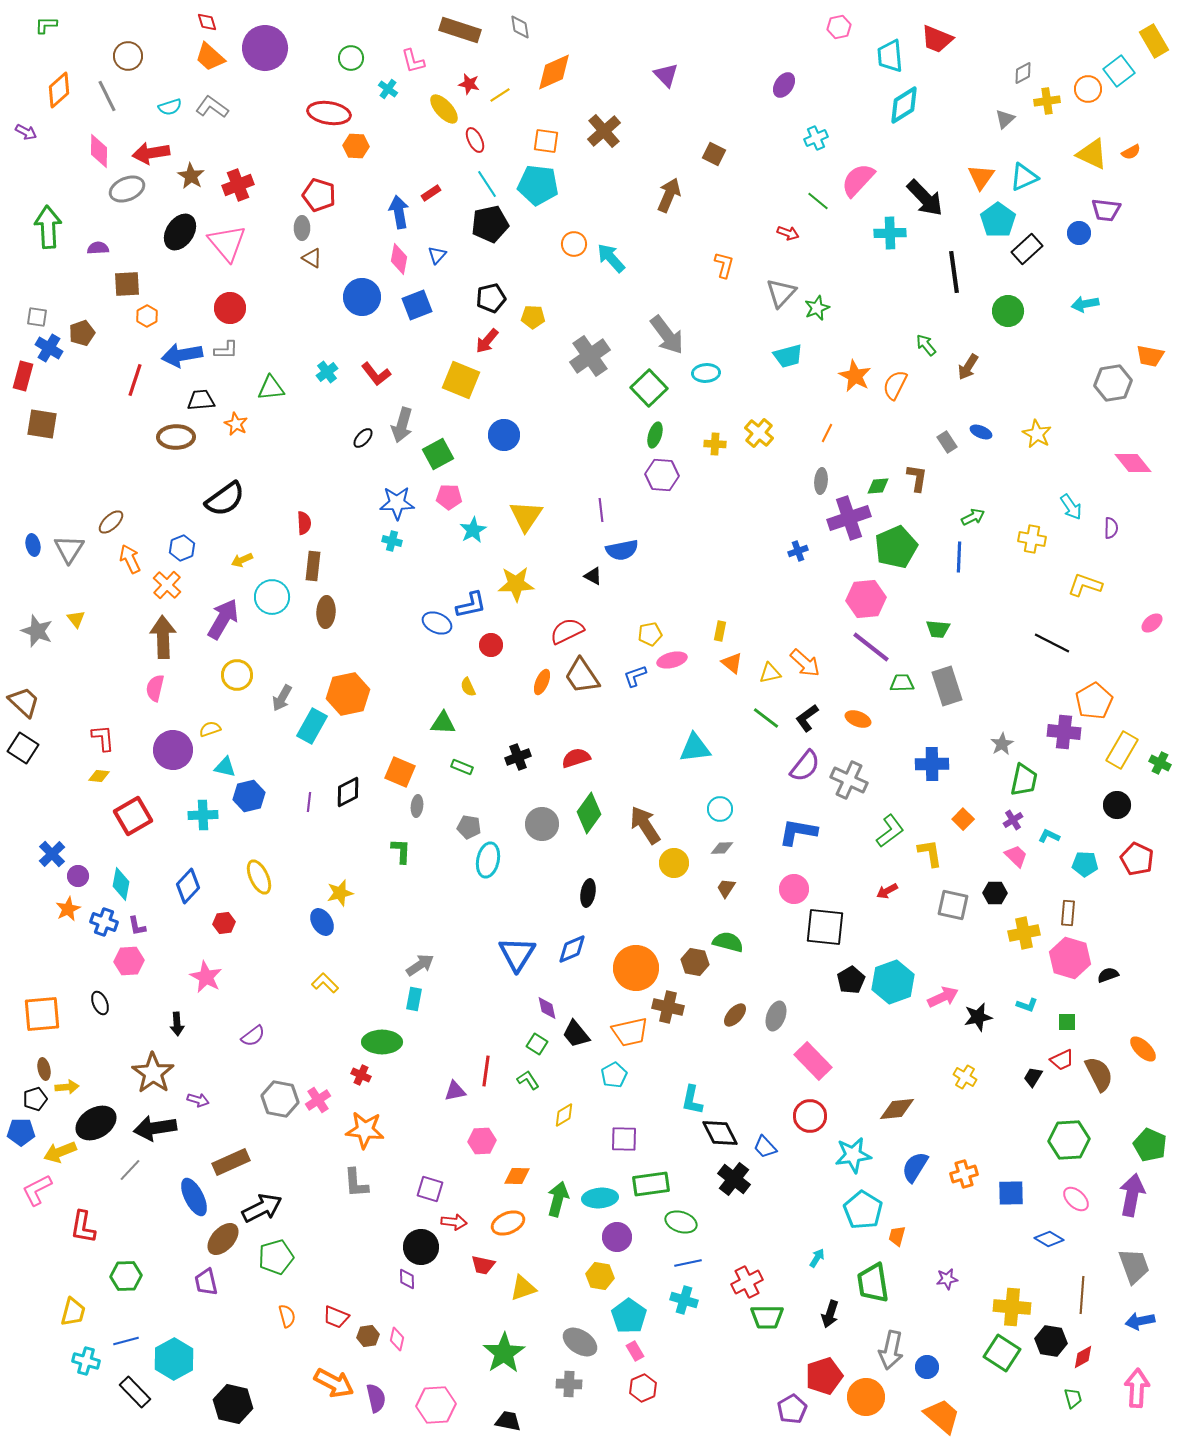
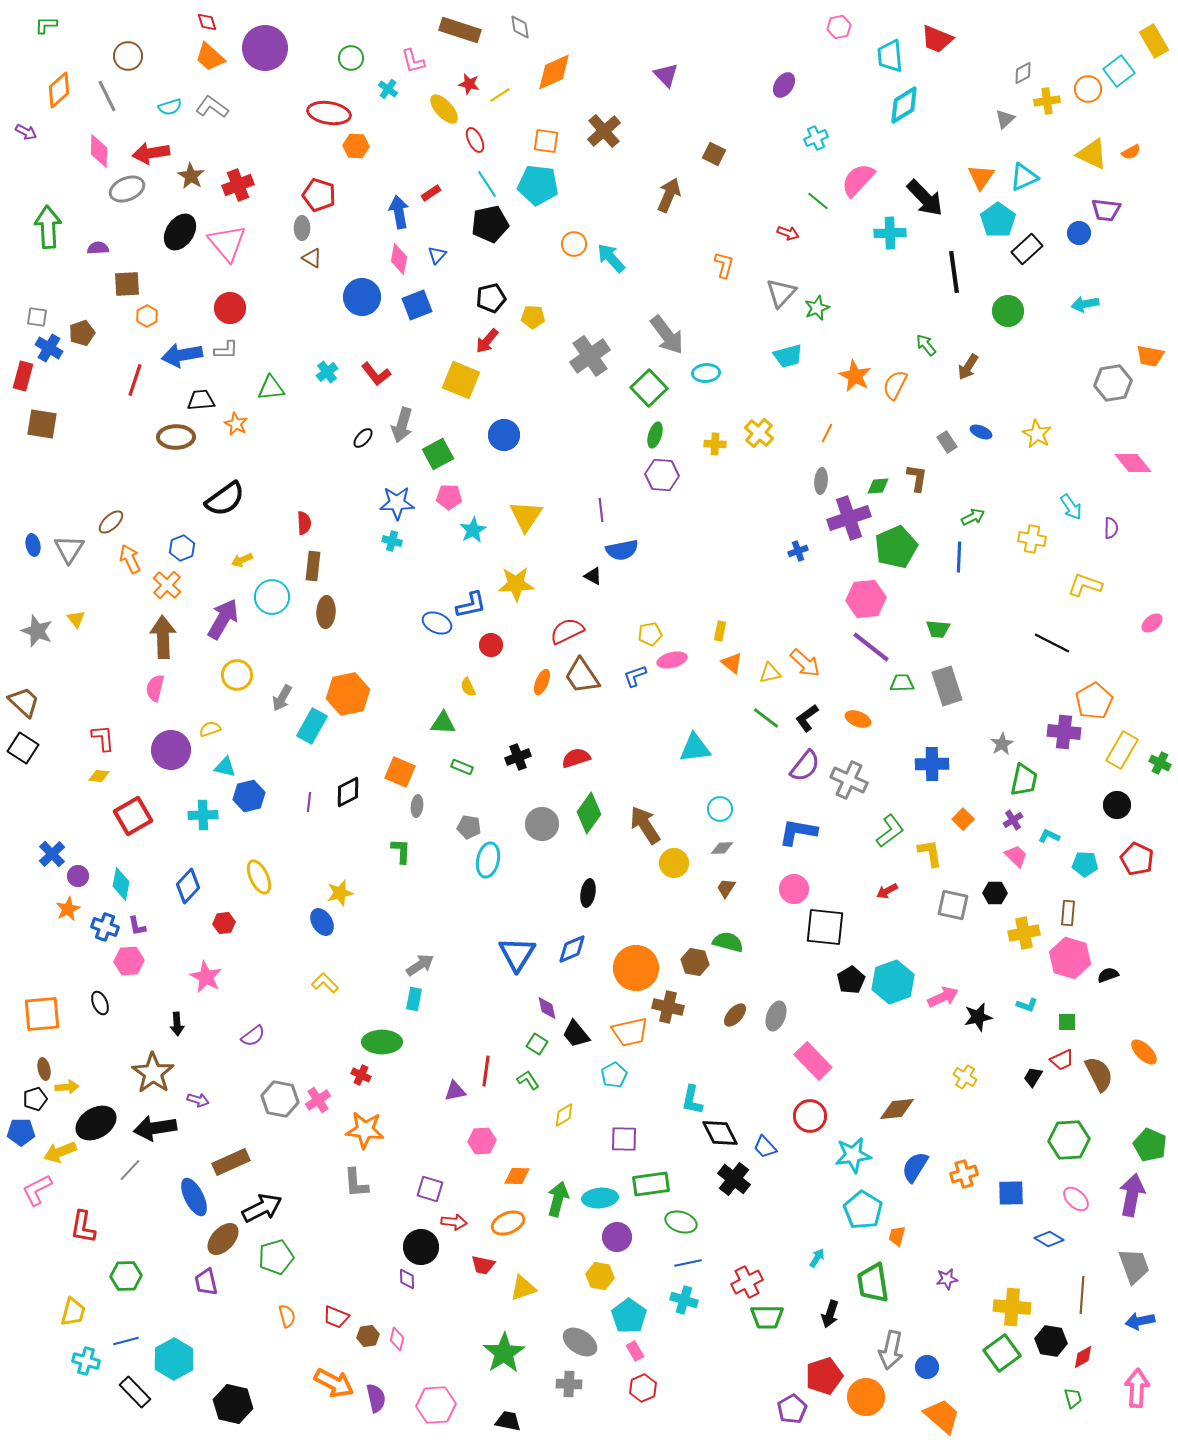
purple circle at (173, 750): moved 2 px left
blue cross at (104, 922): moved 1 px right, 5 px down
orange ellipse at (1143, 1049): moved 1 px right, 3 px down
green square at (1002, 1353): rotated 21 degrees clockwise
